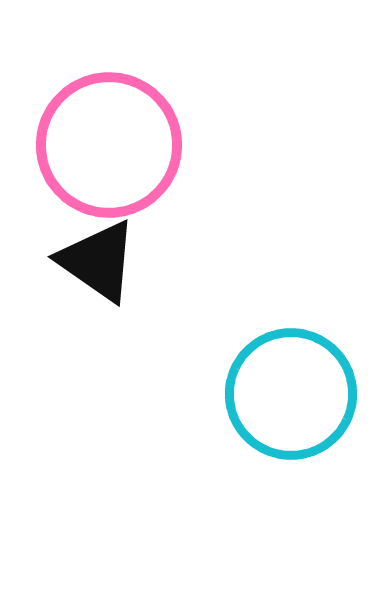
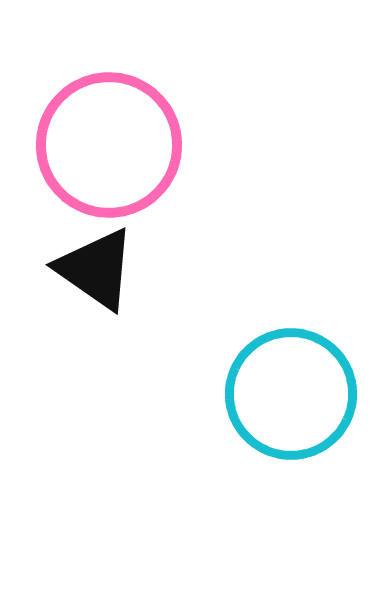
black triangle: moved 2 px left, 8 px down
